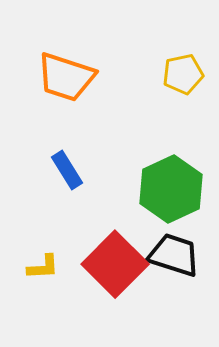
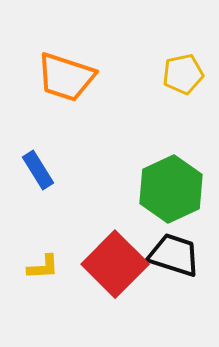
blue rectangle: moved 29 px left
